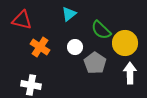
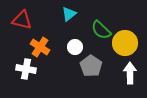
gray pentagon: moved 4 px left, 3 px down
white cross: moved 5 px left, 16 px up
